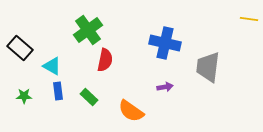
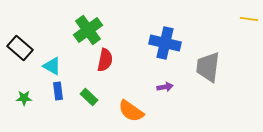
green star: moved 2 px down
